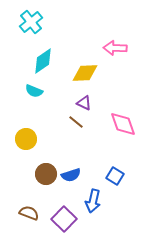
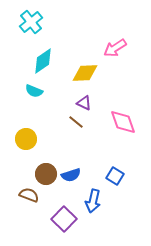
pink arrow: rotated 35 degrees counterclockwise
pink diamond: moved 2 px up
brown semicircle: moved 18 px up
